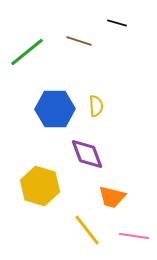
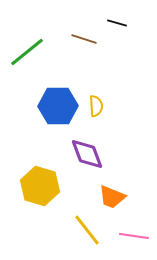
brown line: moved 5 px right, 2 px up
blue hexagon: moved 3 px right, 3 px up
orange trapezoid: rotated 8 degrees clockwise
